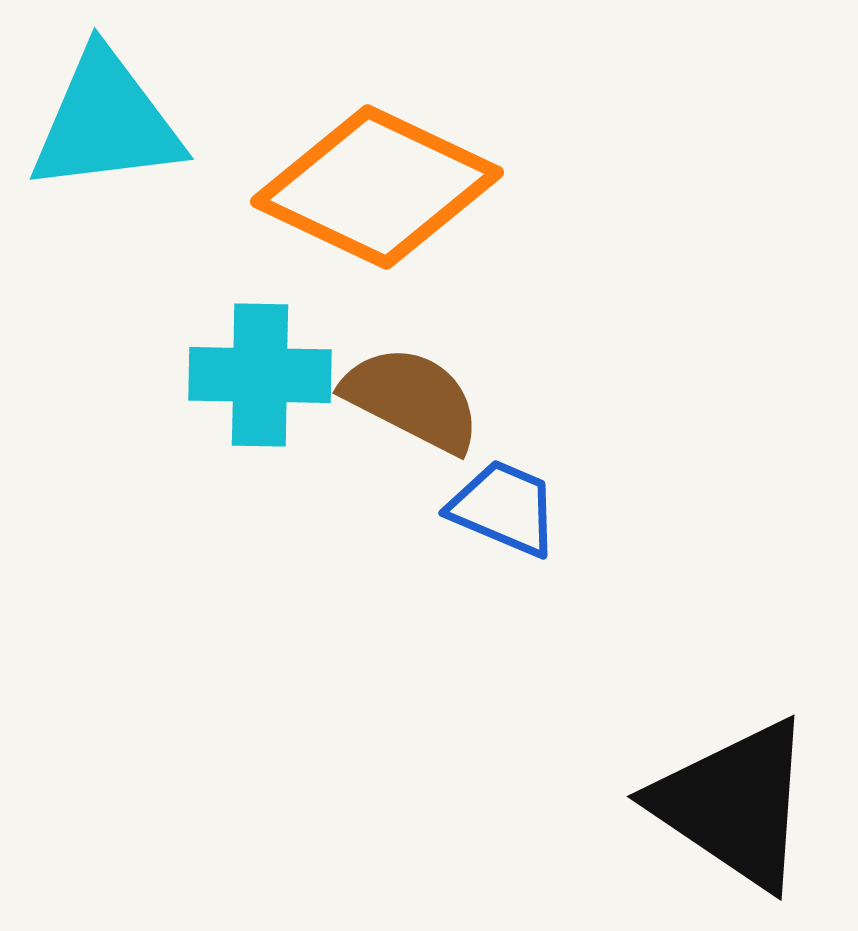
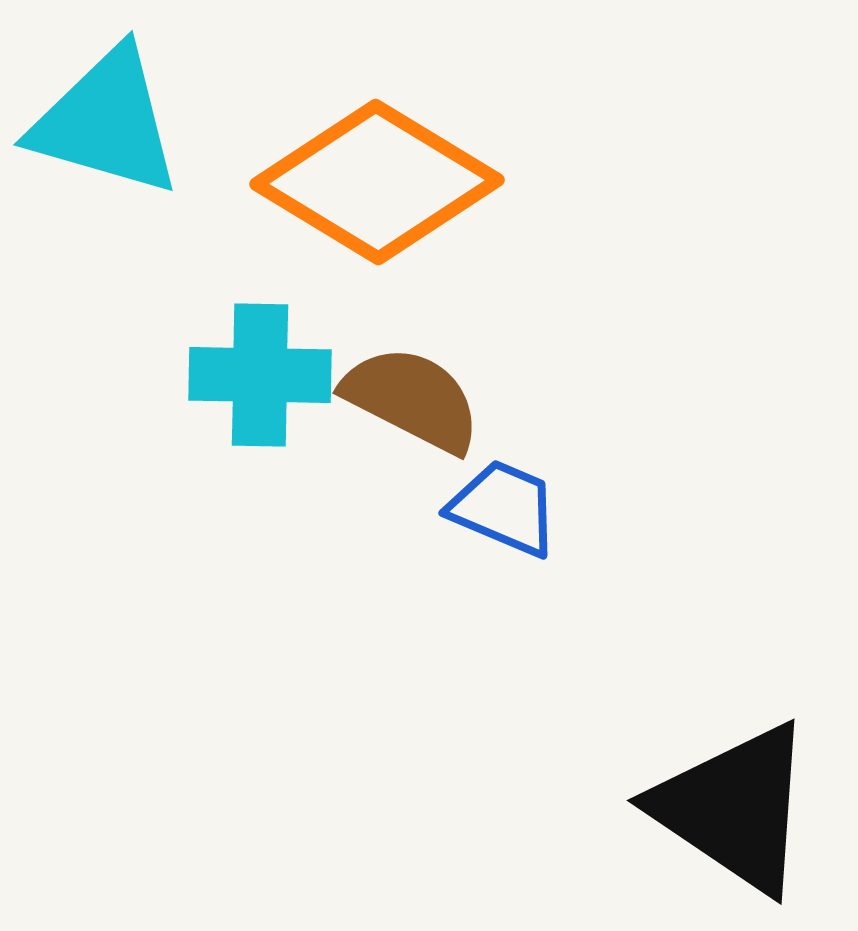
cyan triangle: rotated 23 degrees clockwise
orange diamond: moved 5 px up; rotated 6 degrees clockwise
black triangle: moved 4 px down
